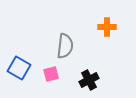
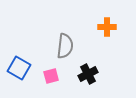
pink square: moved 2 px down
black cross: moved 1 px left, 6 px up
